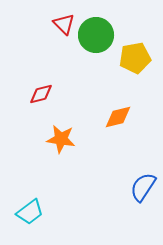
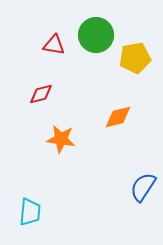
red triangle: moved 10 px left, 21 px down; rotated 35 degrees counterclockwise
cyan trapezoid: rotated 48 degrees counterclockwise
